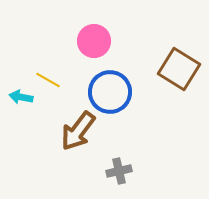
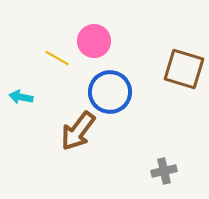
brown square: moved 5 px right; rotated 15 degrees counterclockwise
yellow line: moved 9 px right, 22 px up
gray cross: moved 45 px right
